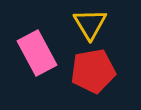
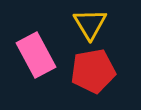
pink rectangle: moved 1 px left, 2 px down
